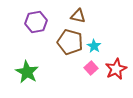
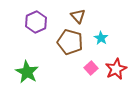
brown triangle: rotated 35 degrees clockwise
purple hexagon: rotated 15 degrees counterclockwise
cyan star: moved 7 px right, 8 px up
